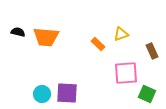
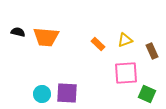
yellow triangle: moved 4 px right, 6 px down
